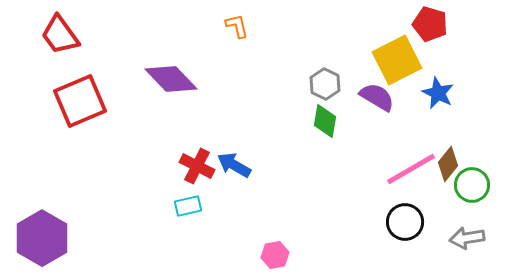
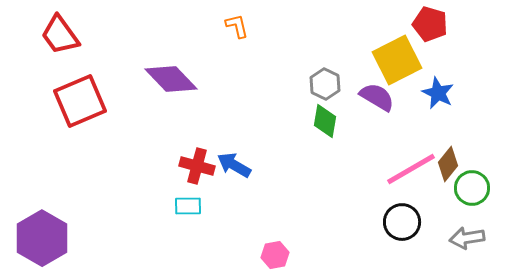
red cross: rotated 12 degrees counterclockwise
green circle: moved 3 px down
cyan rectangle: rotated 12 degrees clockwise
black circle: moved 3 px left
